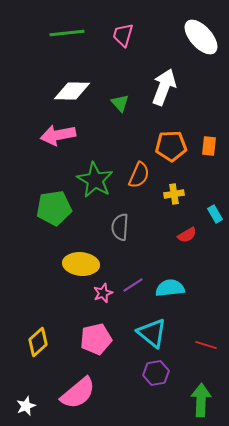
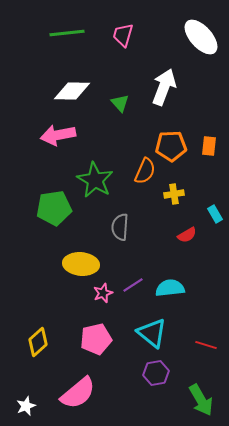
orange semicircle: moved 6 px right, 4 px up
green arrow: rotated 148 degrees clockwise
